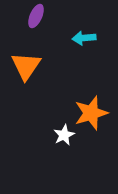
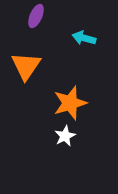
cyan arrow: rotated 20 degrees clockwise
orange star: moved 21 px left, 10 px up
white star: moved 1 px right, 1 px down
